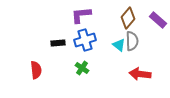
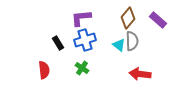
purple L-shape: moved 3 px down
black rectangle: rotated 64 degrees clockwise
red semicircle: moved 8 px right
